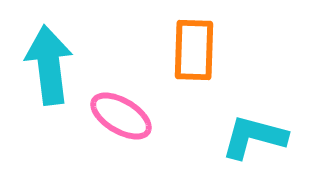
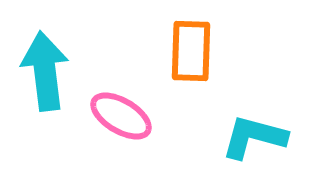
orange rectangle: moved 3 px left, 1 px down
cyan arrow: moved 4 px left, 6 px down
